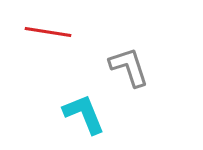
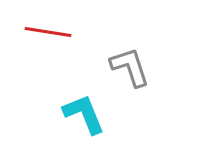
gray L-shape: moved 1 px right
